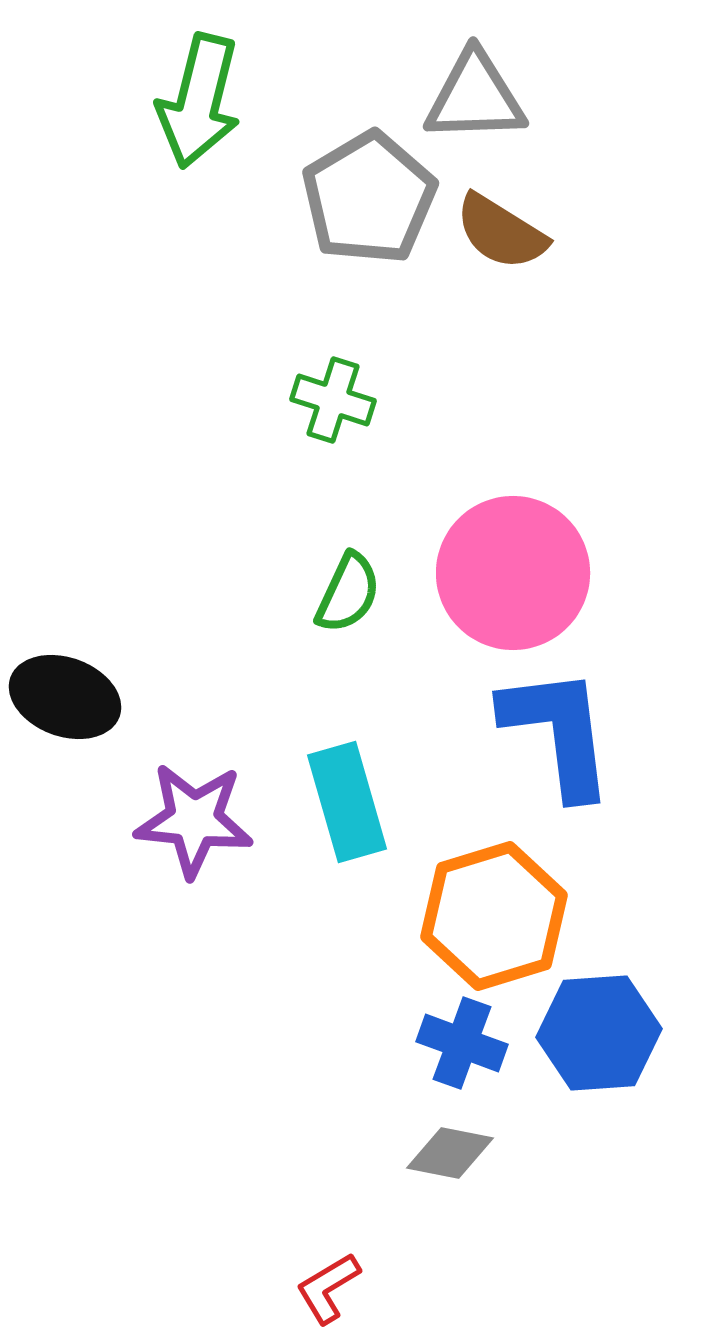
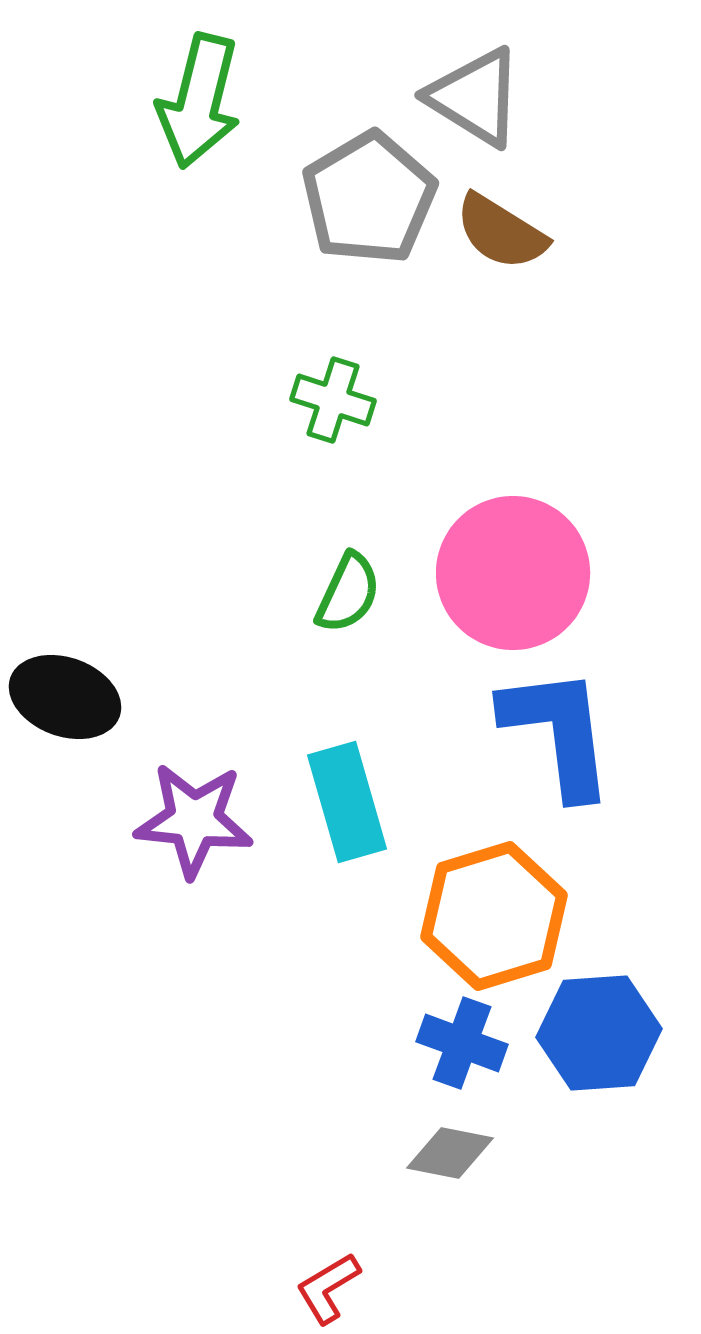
gray triangle: rotated 34 degrees clockwise
